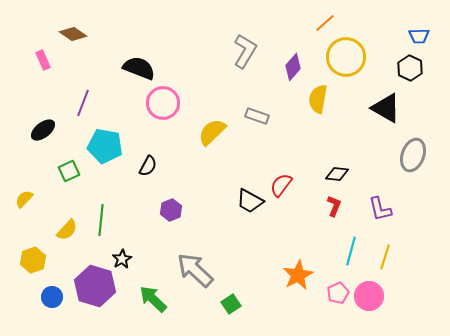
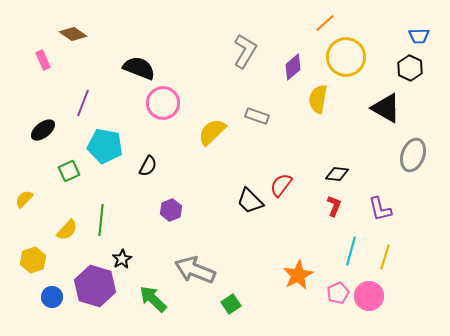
purple diamond at (293, 67): rotated 8 degrees clockwise
black trapezoid at (250, 201): rotated 16 degrees clockwise
gray arrow at (195, 270): rotated 21 degrees counterclockwise
